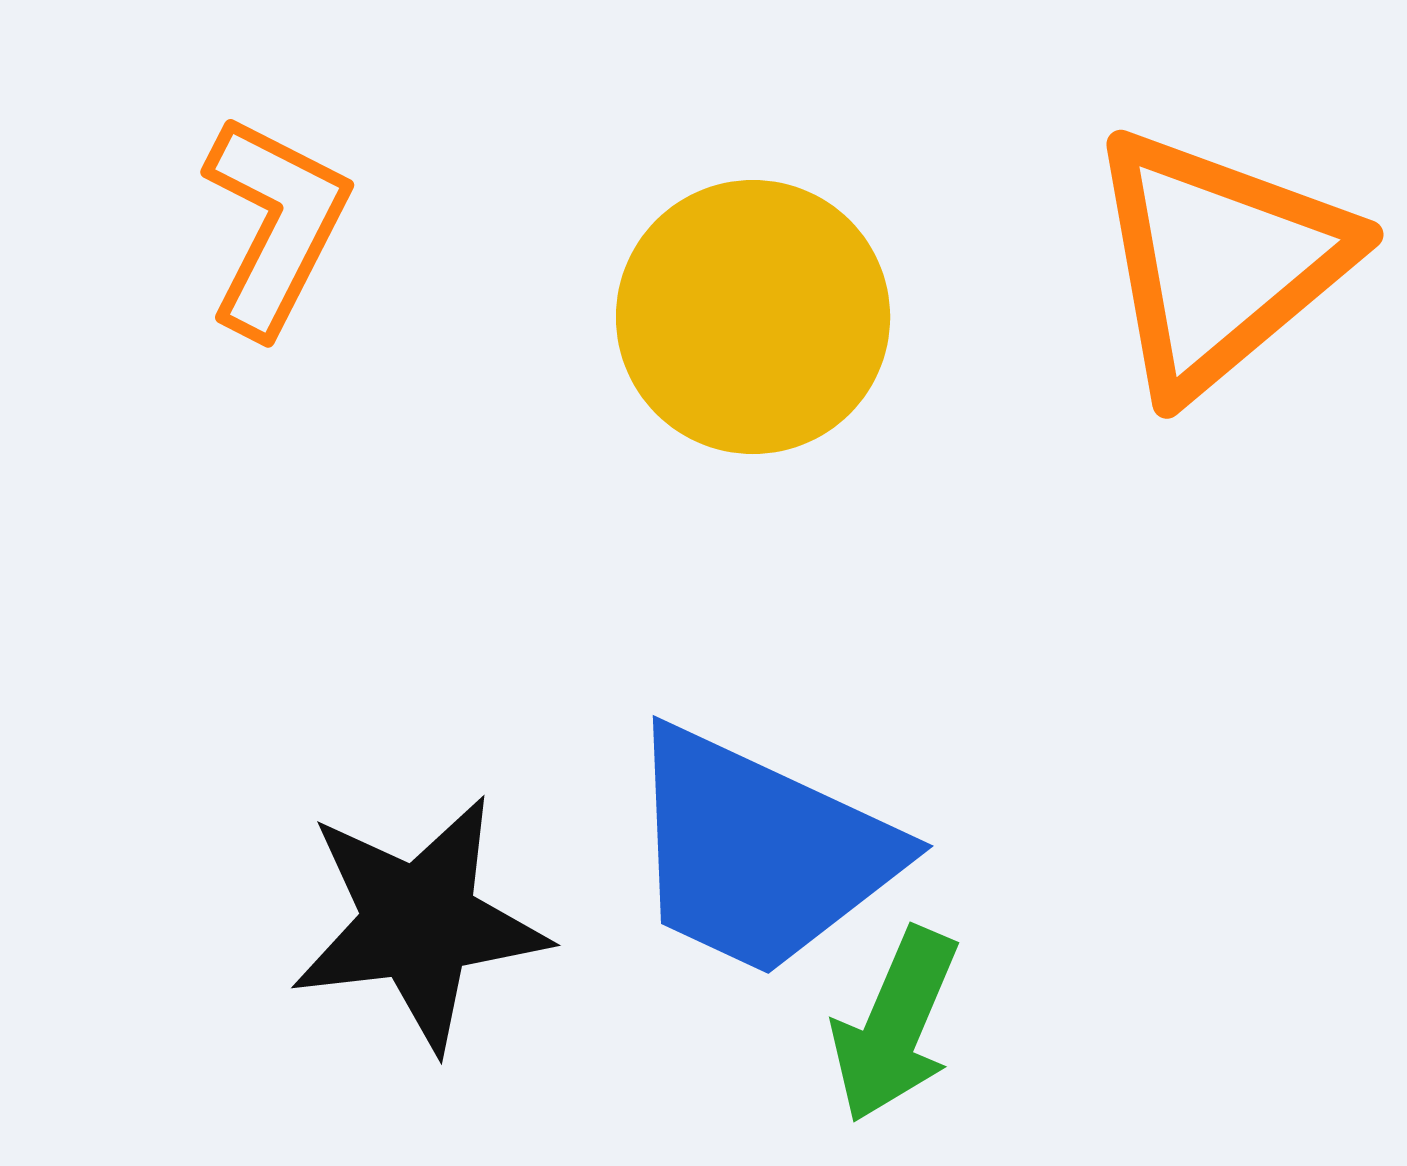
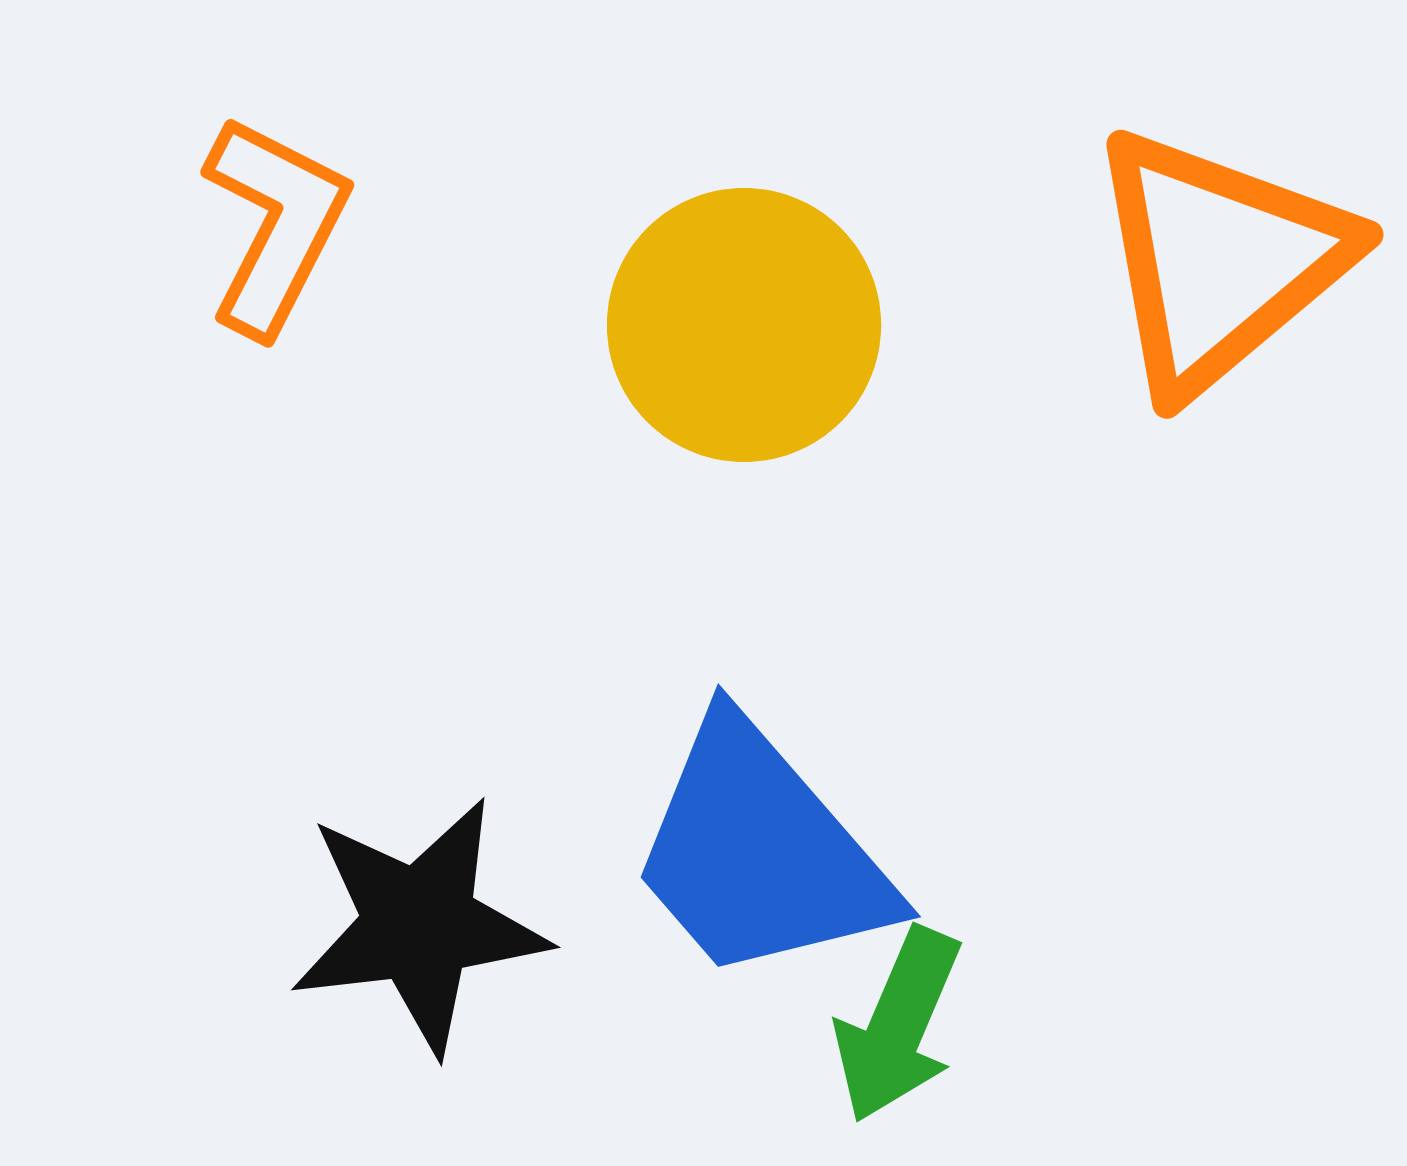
yellow circle: moved 9 px left, 8 px down
blue trapezoid: rotated 24 degrees clockwise
black star: moved 2 px down
green arrow: moved 3 px right
